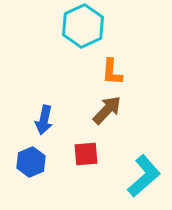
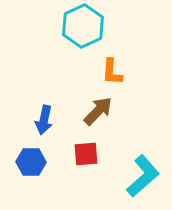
brown arrow: moved 9 px left, 1 px down
blue hexagon: rotated 24 degrees clockwise
cyan L-shape: moved 1 px left
